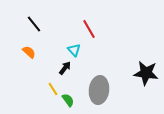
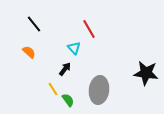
cyan triangle: moved 2 px up
black arrow: moved 1 px down
